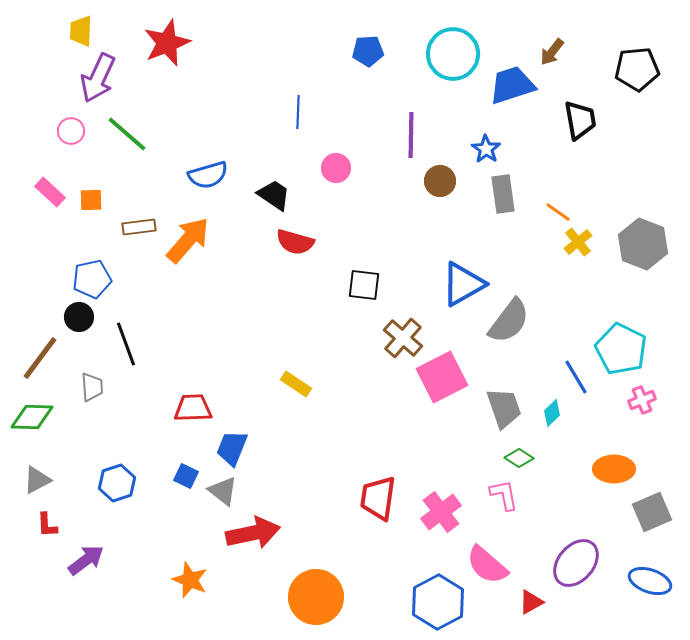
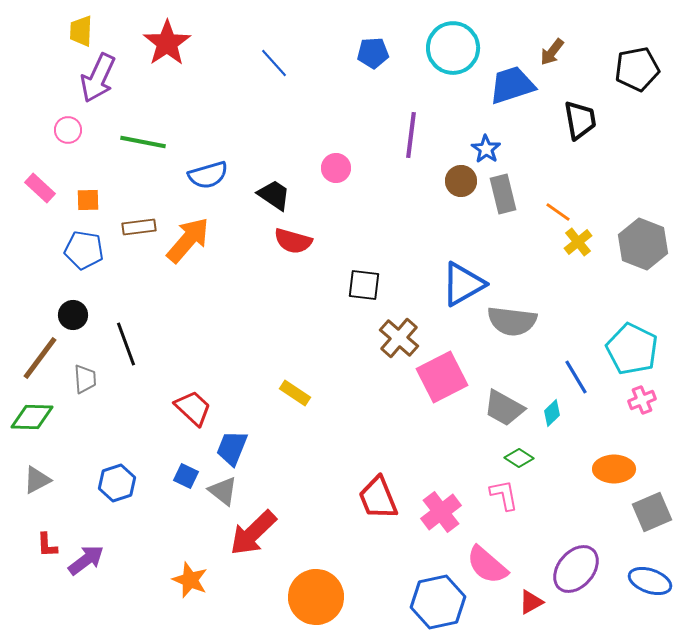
red star at (167, 43): rotated 12 degrees counterclockwise
blue pentagon at (368, 51): moved 5 px right, 2 px down
cyan circle at (453, 54): moved 6 px up
black pentagon at (637, 69): rotated 6 degrees counterclockwise
blue line at (298, 112): moved 24 px left, 49 px up; rotated 44 degrees counterclockwise
pink circle at (71, 131): moved 3 px left, 1 px up
green line at (127, 134): moved 16 px right, 8 px down; rotated 30 degrees counterclockwise
purple line at (411, 135): rotated 6 degrees clockwise
brown circle at (440, 181): moved 21 px right
pink rectangle at (50, 192): moved 10 px left, 4 px up
gray rectangle at (503, 194): rotated 6 degrees counterclockwise
orange square at (91, 200): moved 3 px left
red semicircle at (295, 242): moved 2 px left, 1 px up
blue pentagon at (92, 279): moved 8 px left, 29 px up; rotated 21 degrees clockwise
black circle at (79, 317): moved 6 px left, 2 px up
gray semicircle at (509, 321): moved 3 px right; rotated 60 degrees clockwise
brown cross at (403, 338): moved 4 px left
cyan pentagon at (621, 349): moved 11 px right
yellow rectangle at (296, 384): moved 1 px left, 9 px down
gray trapezoid at (92, 387): moved 7 px left, 8 px up
red trapezoid at (193, 408): rotated 45 degrees clockwise
gray trapezoid at (504, 408): rotated 138 degrees clockwise
red trapezoid at (378, 498): rotated 30 degrees counterclockwise
red L-shape at (47, 525): moved 20 px down
red arrow at (253, 533): rotated 148 degrees clockwise
purple ellipse at (576, 563): moved 6 px down
blue hexagon at (438, 602): rotated 16 degrees clockwise
